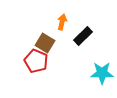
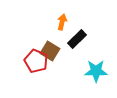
black rectangle: moved 6 px left, 3 px down
brown square: moved 5 px right, 8 px down
cyan star: moved 6 px left, 2 px up
